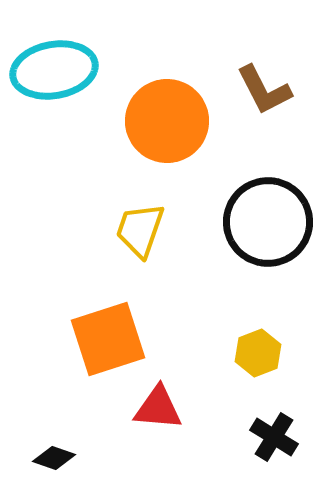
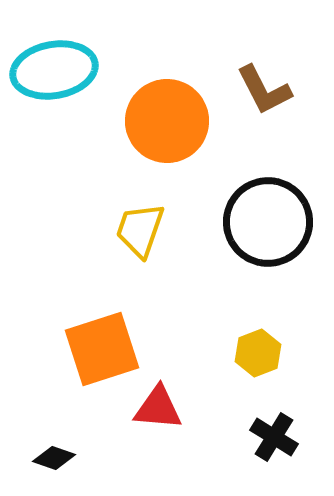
orange square: moved 6 px left, 10 px down
